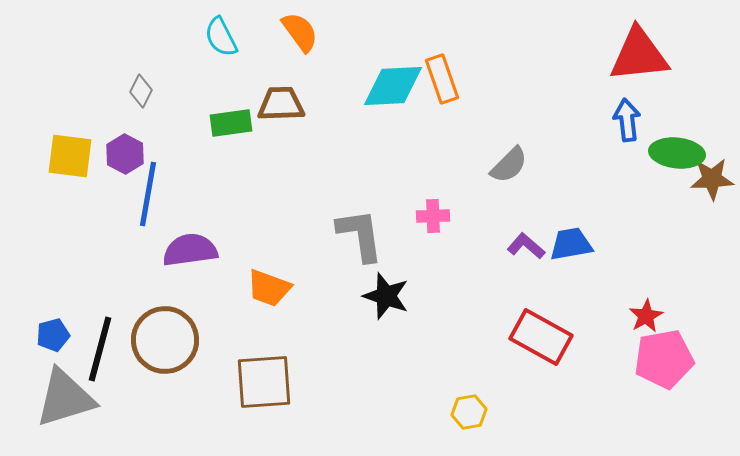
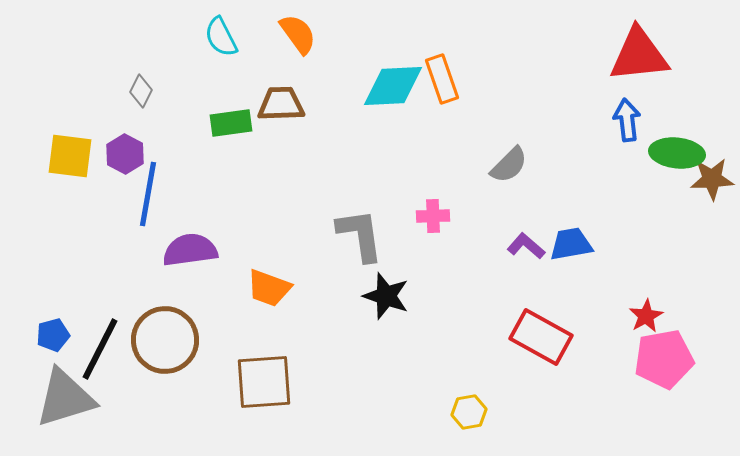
orange semicircle: moved 2 px left, 2 px down
black line: rotated 12 degrees clockwise
